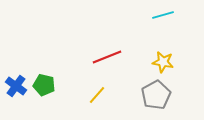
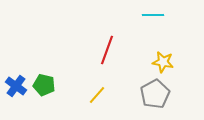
cyan line: moved 10 px left; rotated 15 degrees clockwise
red line: moved 7 px up; rotated 48 degrees counterclockwise
gray pentagon: moved 1 px left, 1 px up
